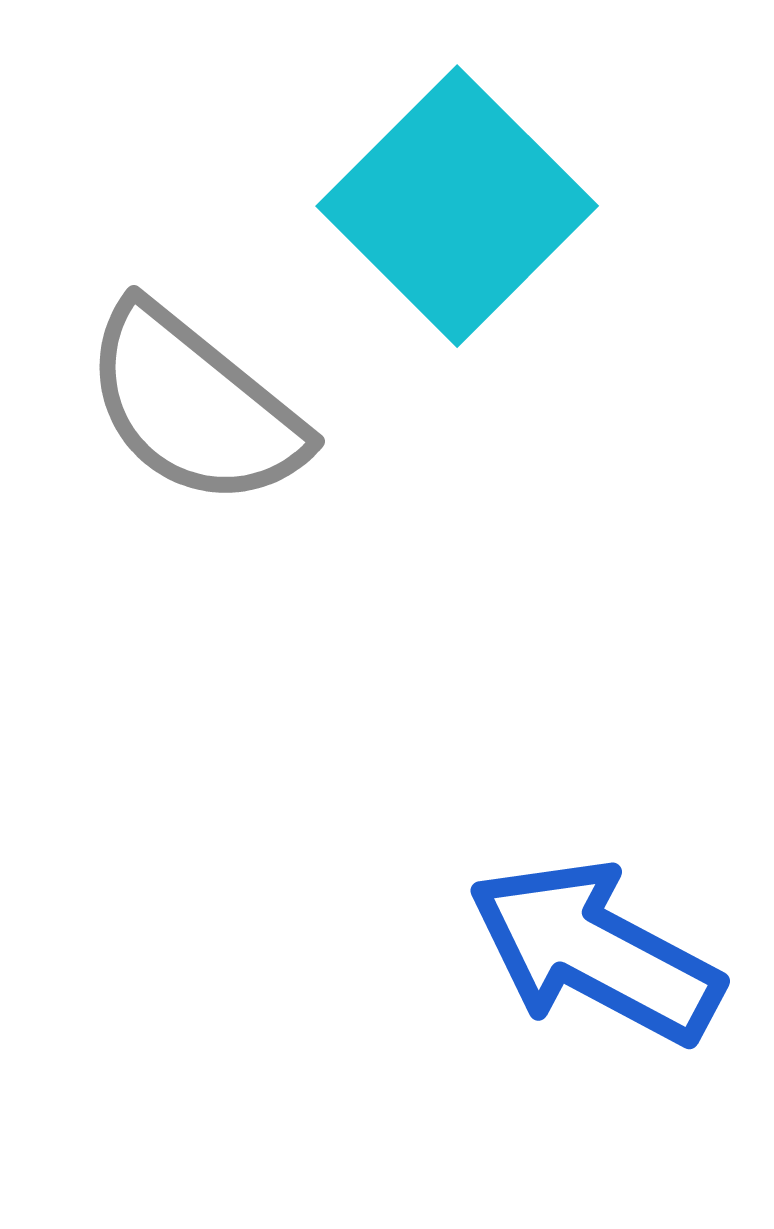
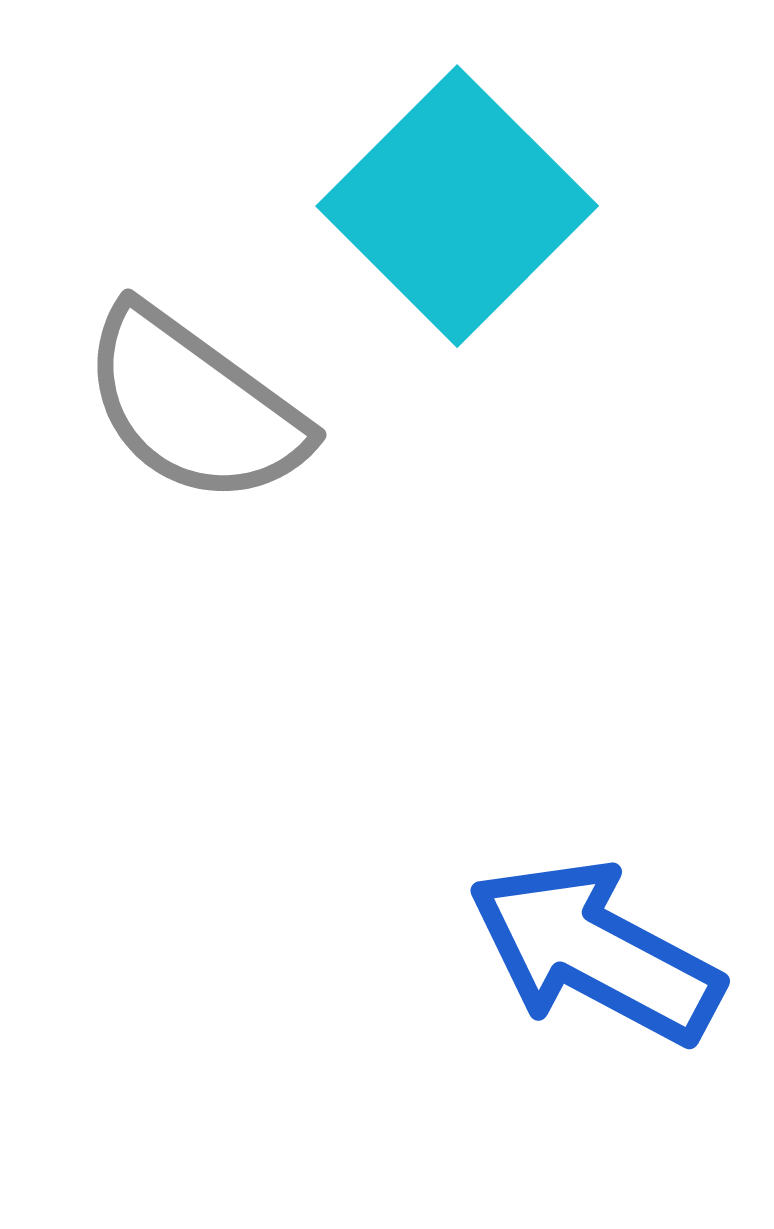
gray semicircle: rotated 3 degrees counterclockwise
